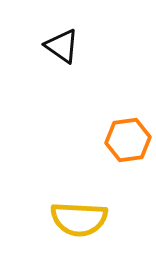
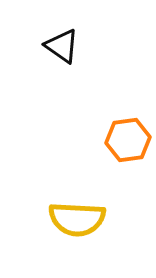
yellow semicircle: moved 2 px left
